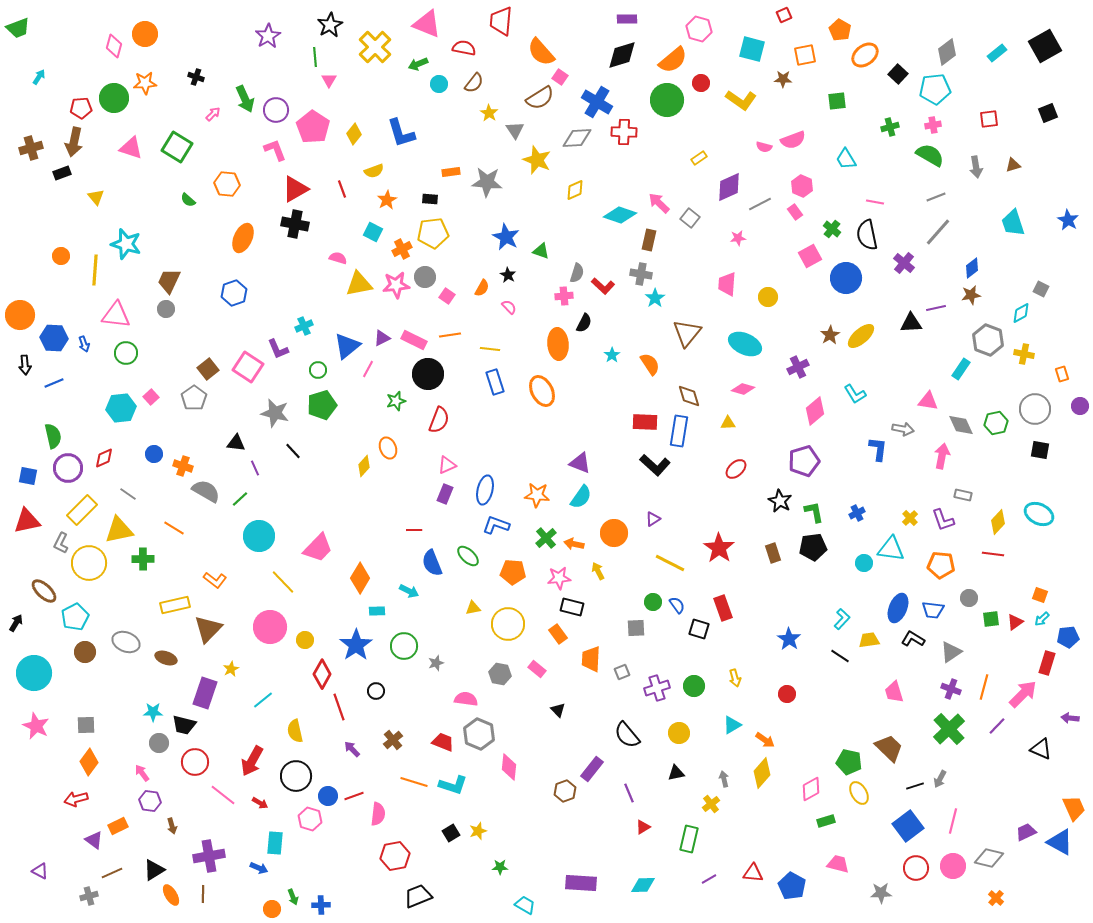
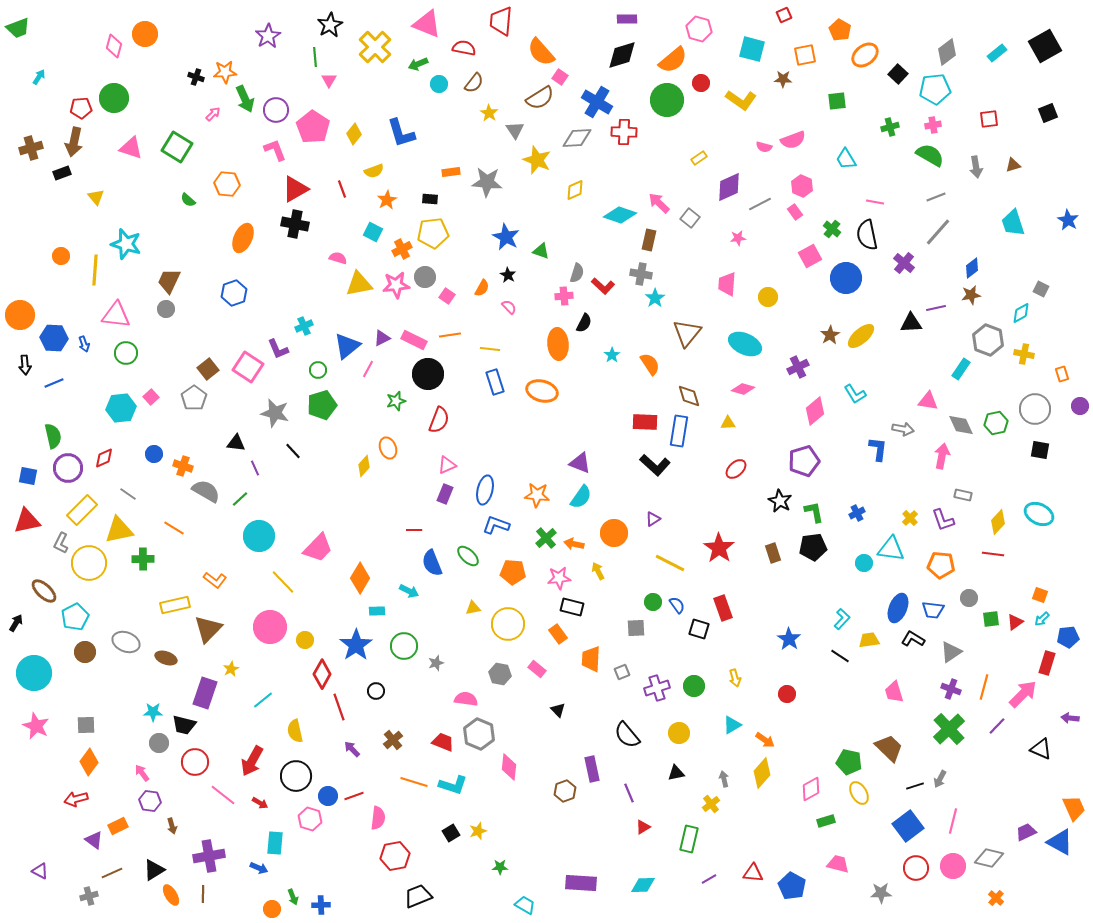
orange star at (145, 83): moved 80 px right, 11 px up
orange ellipse at (542, 391): rotated 48 degrees counterclockwise
purple rectangle at (592, 769): rotated 50 degrees counterclockwise
pink semicircle at (378, 814): moved 4 px down
